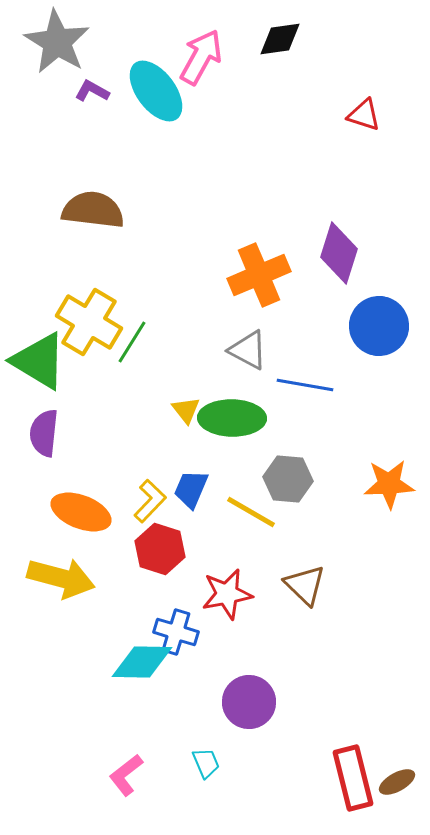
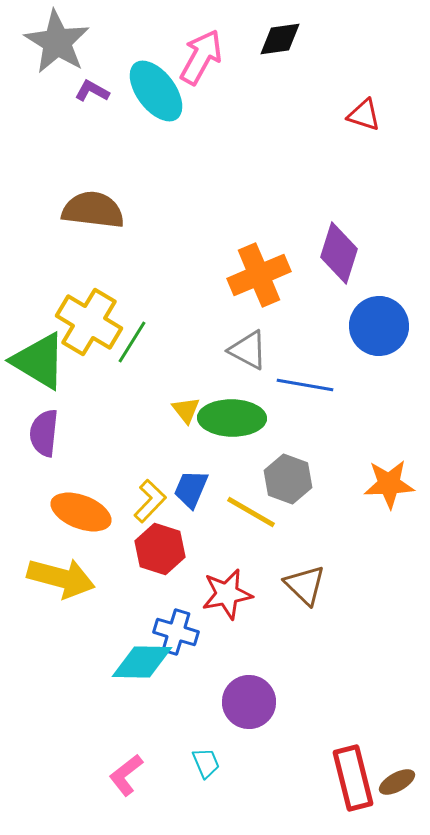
gray hexagon: rotated 15 degrees clockwise
